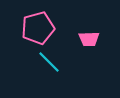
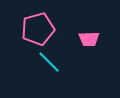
pink pentagon: moved 1 px down
